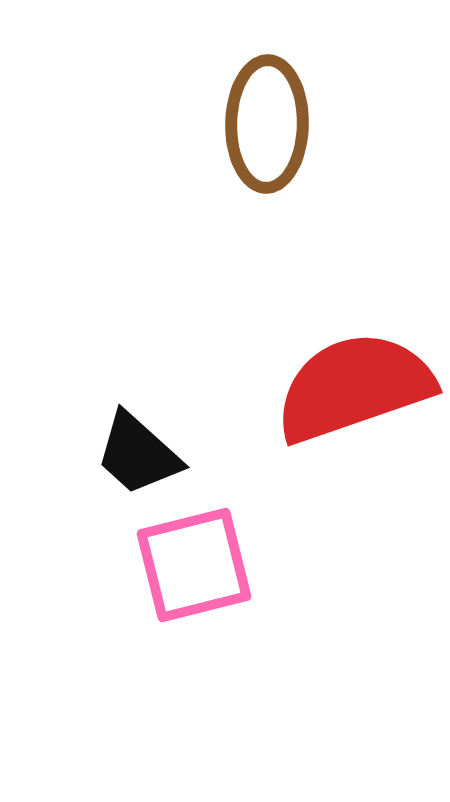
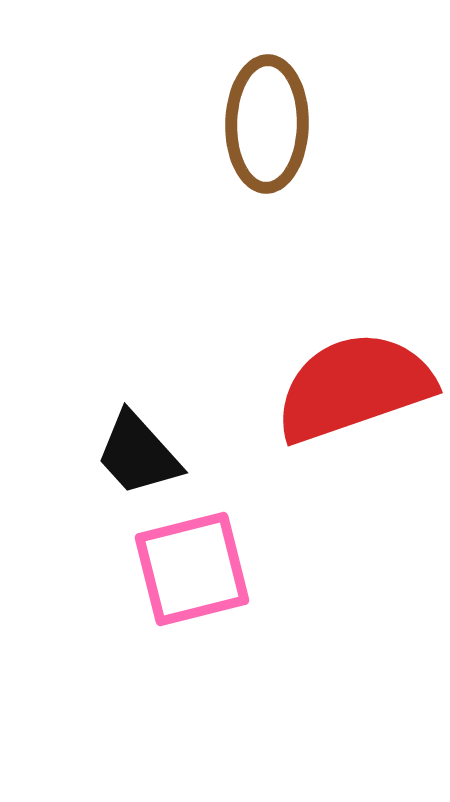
black trapezoid: rotated 6 degrees clockwise
pink square: moved 2 px left, 4 px down
